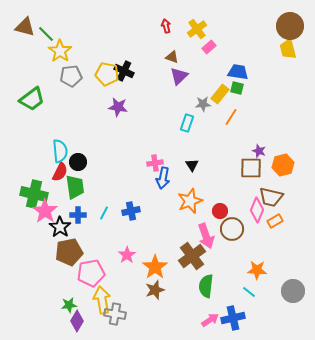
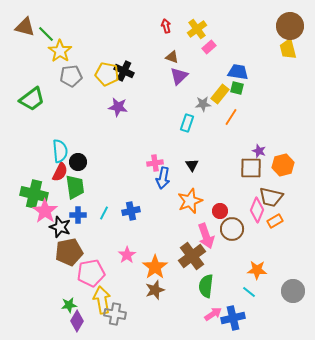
black star at (60, 227): rotated 15 degrees counterclockwise
pink arrow at (210, 320): moved 3 px right, 6 px up
